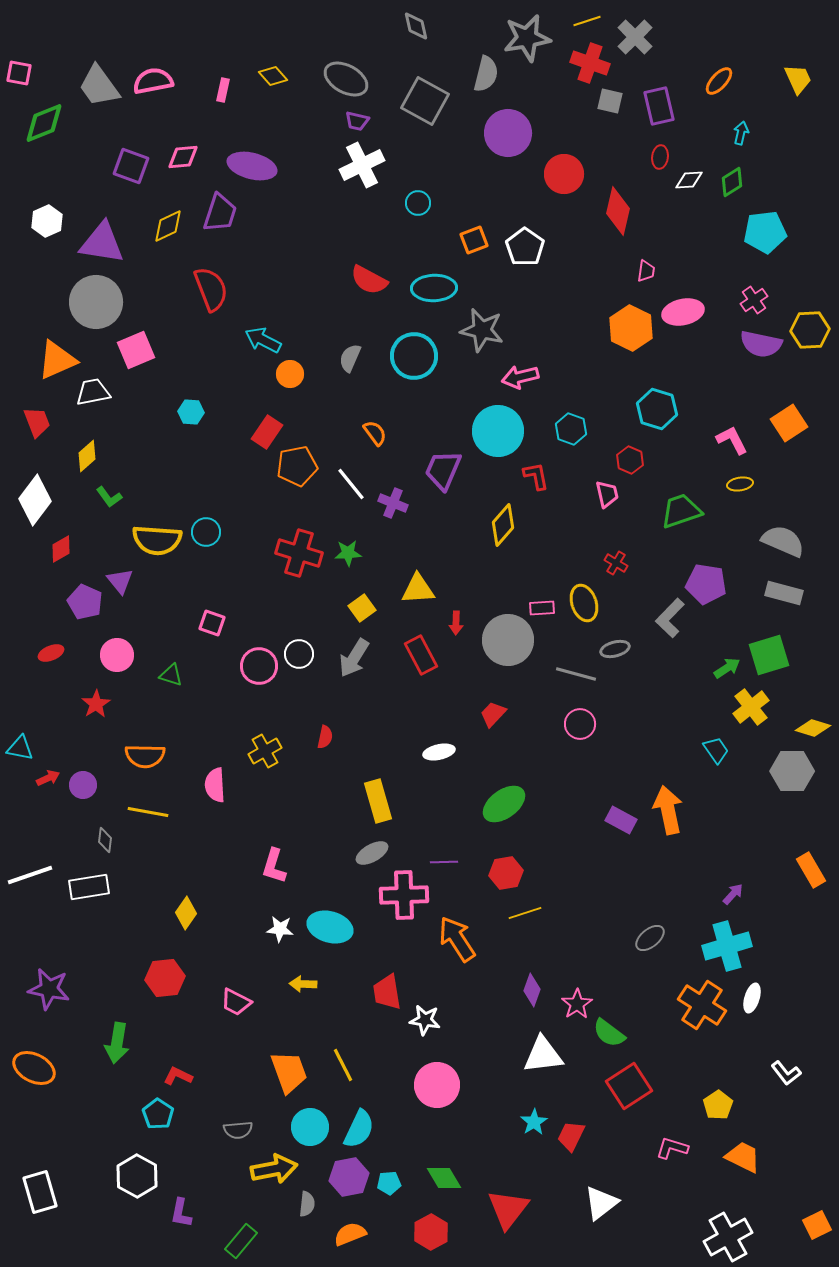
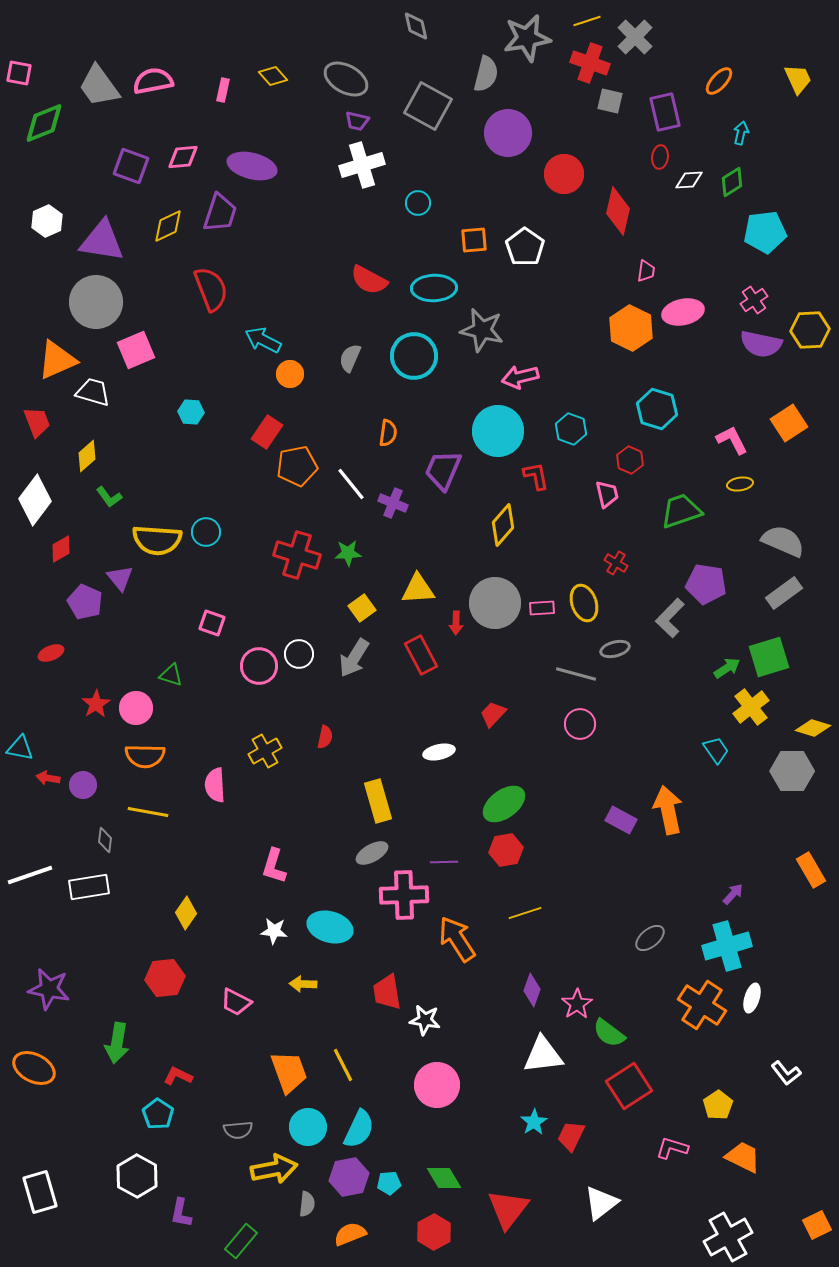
gray square at (425, 101): moved 3 px right, 5 px down
purple rectangle at (659, 106): moved 6 px right, 6 px down
white cross at (362, 165): rotated 9 degrees clockwise
orange square at (474, 240): rotated 16 degrees clockwise
purple triangle at (102, 243): moved 2 px up
white trapezoid at (93, 392): rotated 27 degrees clockwise
orange semicircle at (375, 433): moved 13 px right; rotated 44 degrees clockwise
red cross at (299, 553): moved 2 px left, 2 px down
purple triangle at (120, 581): moved 3 px up
gray rectangle at (784, 593): rotated 51 degrees counterclockwise
gray circle at (508, 640): moved 13 px left, 37 px up
pink circle at (117, 655): moved 19 px right, 53 px down
green square at (769, 655): moved 2 px down
red arrow at (48, 778): rotated 145 degrees counterclockwise
red hexagon at (506, 873): moved 23 px up
white star at (280, 929): moved 6 px left, 2 px down
cyan circle at (310, 1127): moved 2 px left
red hexagon at (431, 1232): moved 3 px right
